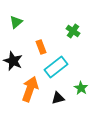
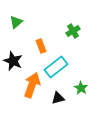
green cross: rotated 24 degrees clockwise
orange rectangle: moved 1 px up
orange arrow: moved 2 px right, 4 px up
